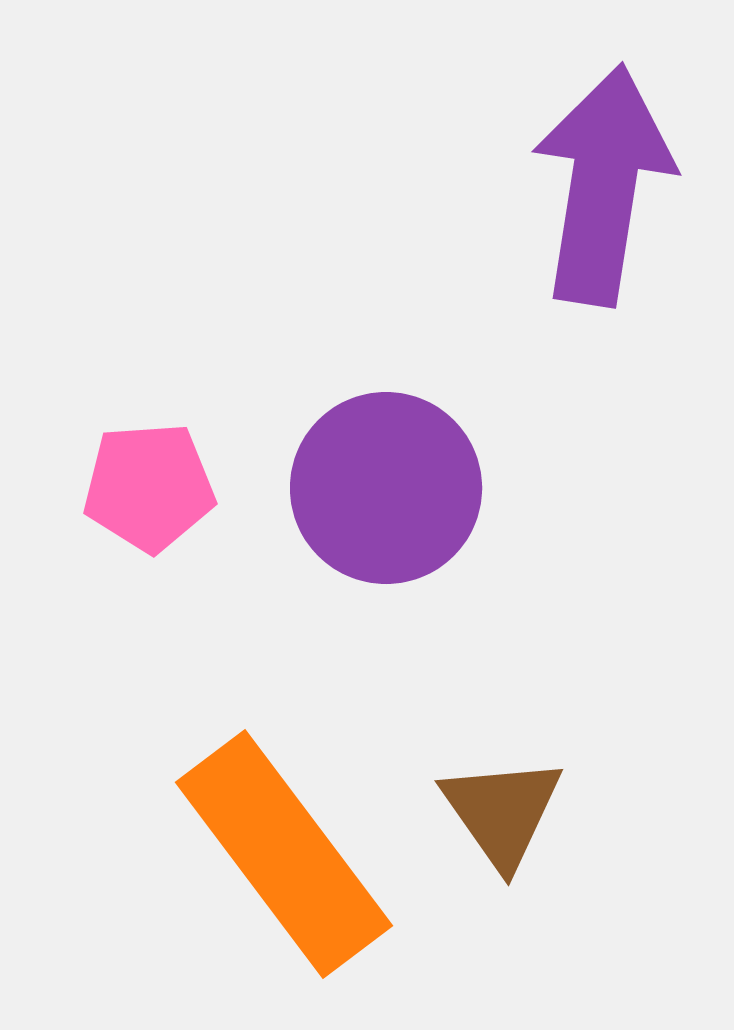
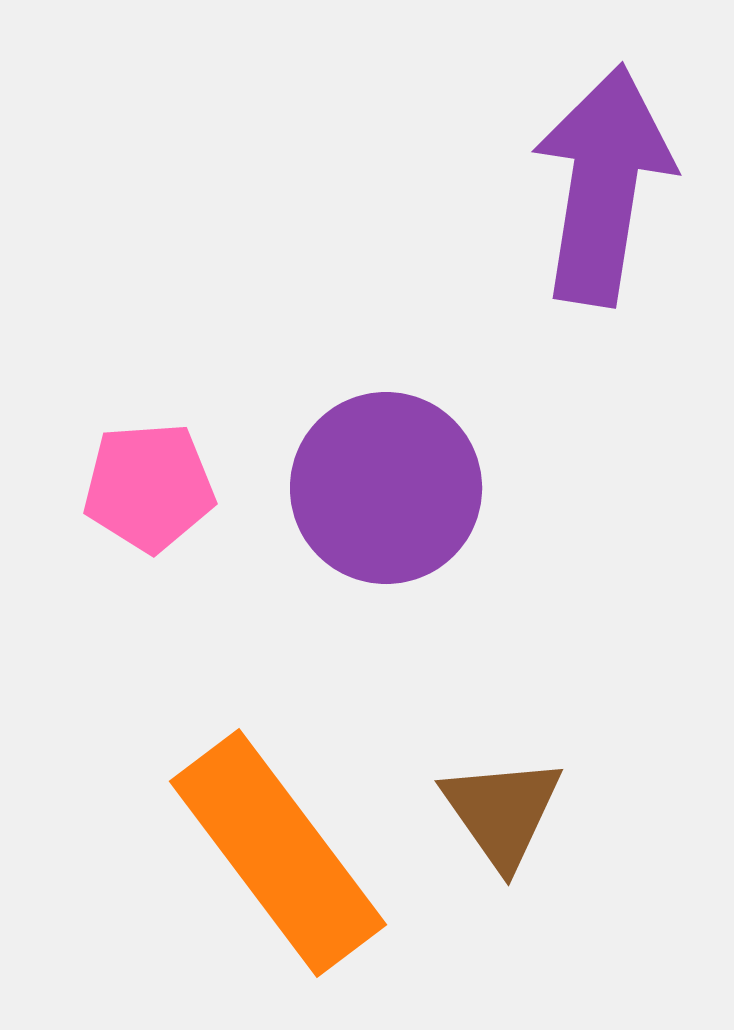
orange rectangle: moved 6 px left, 1 px up
